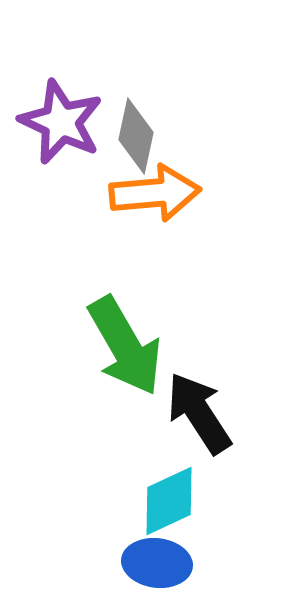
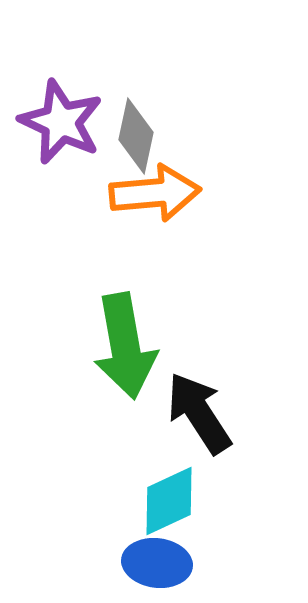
green arrow: rotated 20 degrees clockwise
